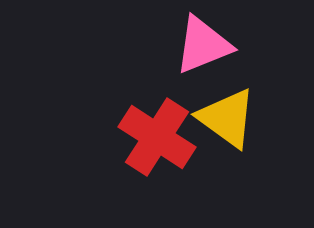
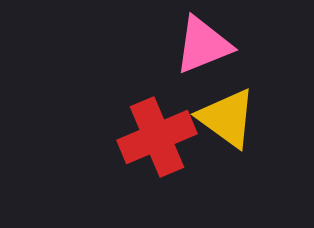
red cross: rotated 34 degrees clockwise
